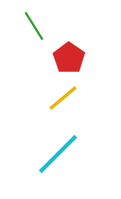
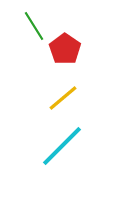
red pentagon: moved 4 px left, 9 px up
cyan line: moved 4 px right, 8 px up
